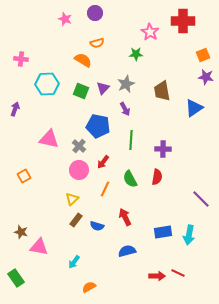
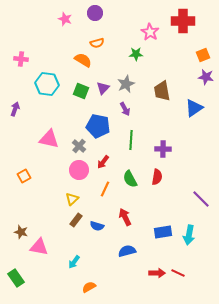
cyan hexagon at (47, 84): rotated 10 degrees clockwise
red arrow at (157, 276): moved 3 px up
